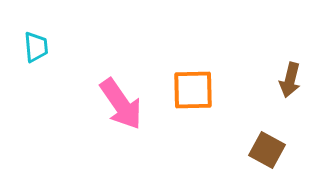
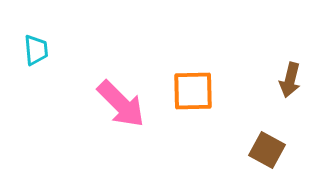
cyan trapezoid: moved 3 px down
orange square: moved 1 px down
pink arrow: rotated 10 degrees counterclockwise
